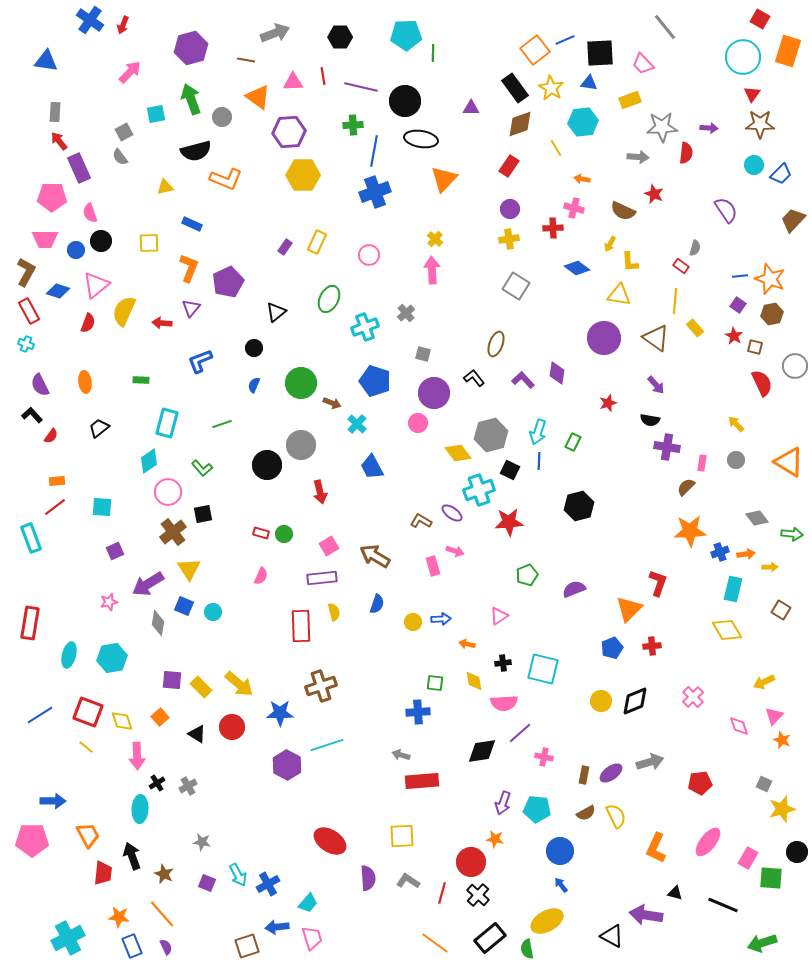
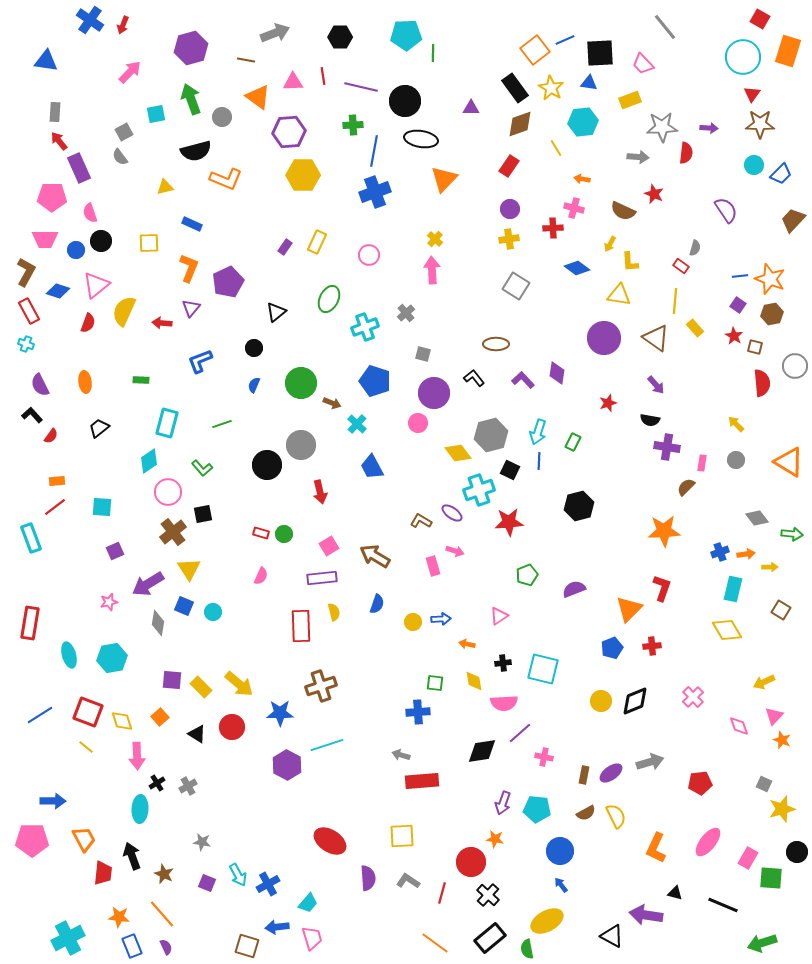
brown ellipse at (496, 344): rotated 70 degrees clockwise
red semicircle at (762, 383): rotated 20 degrees clockwise
orange star at (690, 531): moved 26 px left
red L-shape at (658, 583): moved 4 px right, 5 px down
cyan ellipse at (69, 655): rotated 30 degrees counterclockwise
orange trapezoid at (88, 835): moved 4 px left, 4 px down
black cross at (478, 895): moved 10 px right
brown square at (247, 946): rotated 35 degrees clockwise
